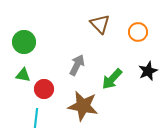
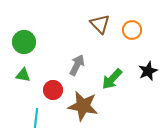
orange circle: moved 6 px left, 2 px up
red circle: moved 9 px right, 1 px down
